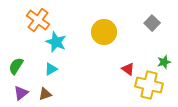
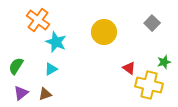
red triangle: moved 1 px right, 1 px up
